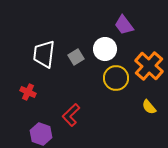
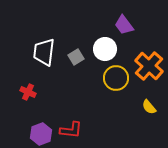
white trapezoid: moved 2 px up
red L-shape: moved 15 px down; rotated 130 degrees counterclockwise
purple hexagon: rotated 20 degrees clockwise
